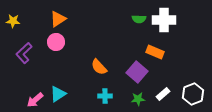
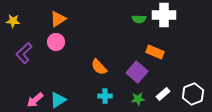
white cross: moved 5 px up
cyan triangle: moved 6 px down
